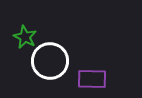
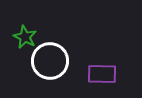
purple rectangle: moved 10 px right, 5 px up
